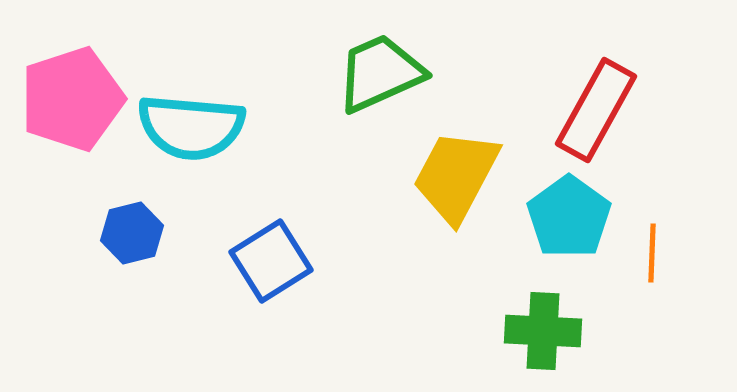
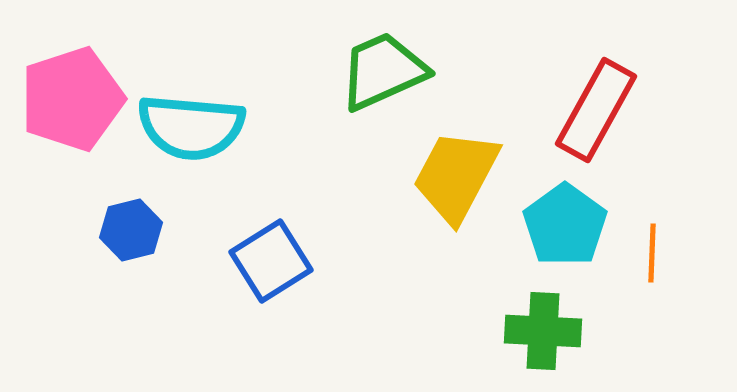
green trapezoid: moved 3 px right, 2 px up
cyan pentagon: moved 4 px left, 8 px down
blue hexagon: moved 1 px left, 3 px up
